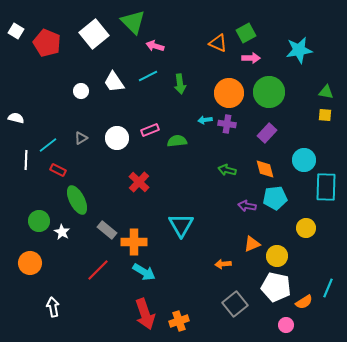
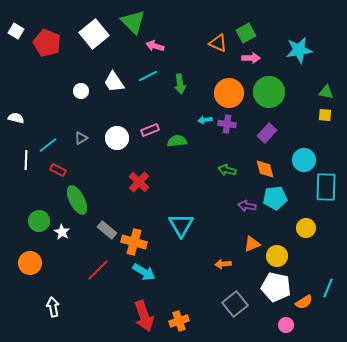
orange cross at (134, 242): rotated 15 degrees clockwise
red arrow at (145, 314): moved 1 px left, 2 px down
